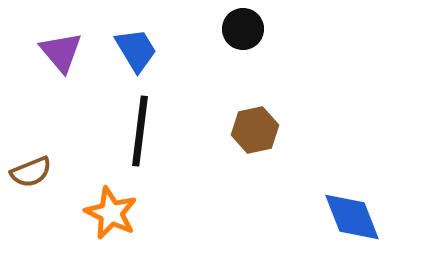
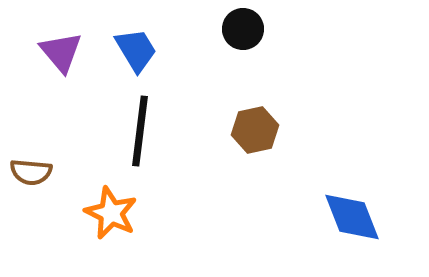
brown semicircle: rotated 27 degrees clockwise
